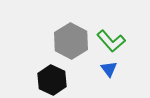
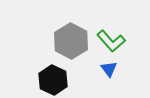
black hexagon: moved 1 px right
